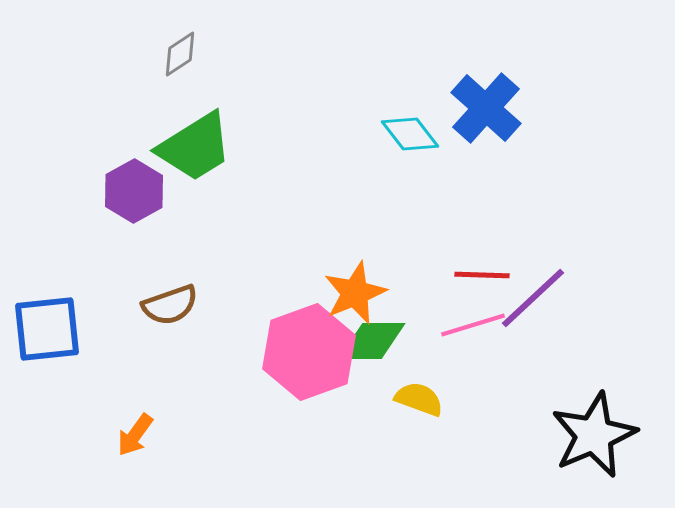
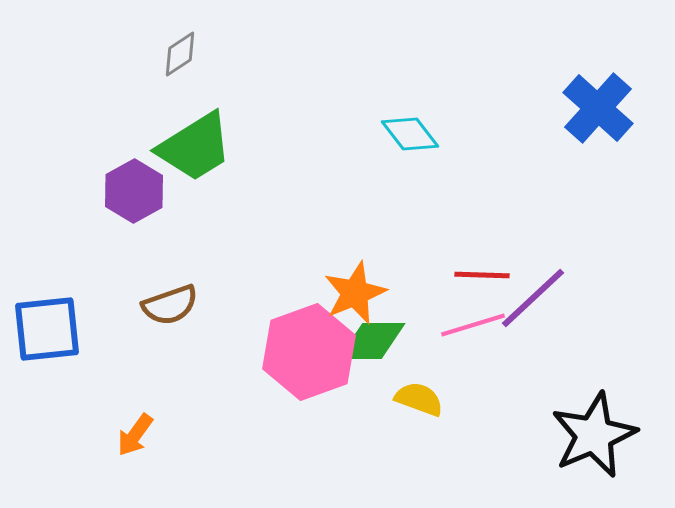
blue cross: moved 112 px right
